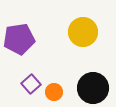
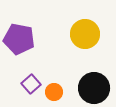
yellow circle: moved 2 px right, 2 px down
purple pentagon: rotated 20 degrees clockwise
black circle: moved 1 px right
